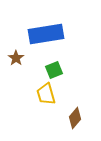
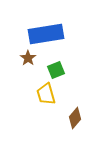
brown star: moved 12 px right
green square: moved 2 px right
